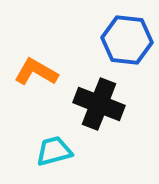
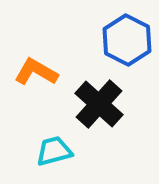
blue hexagon: rotated 21 degrees clockwise
black cross: rotated 21 degrees clockwise
